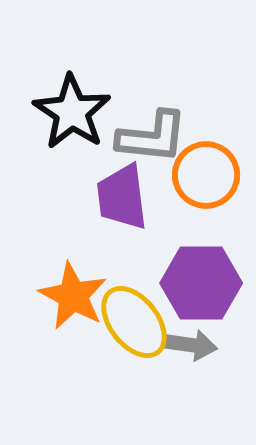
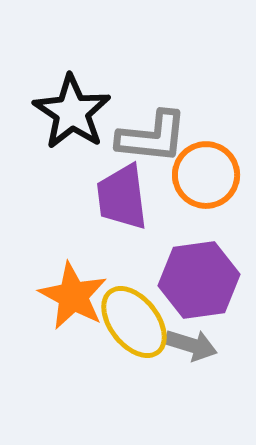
purple hexagon: moved 2 px left, 3 px up; rotated 8 degrees counterclockwise
gray arrow: rotated 9 degrees clockwise
